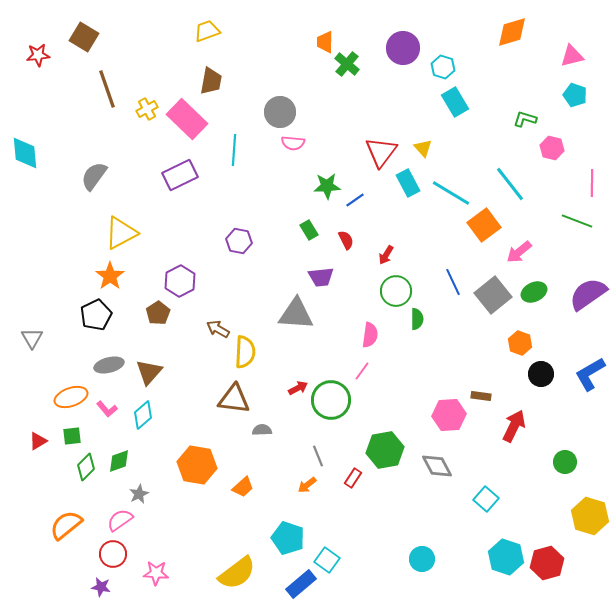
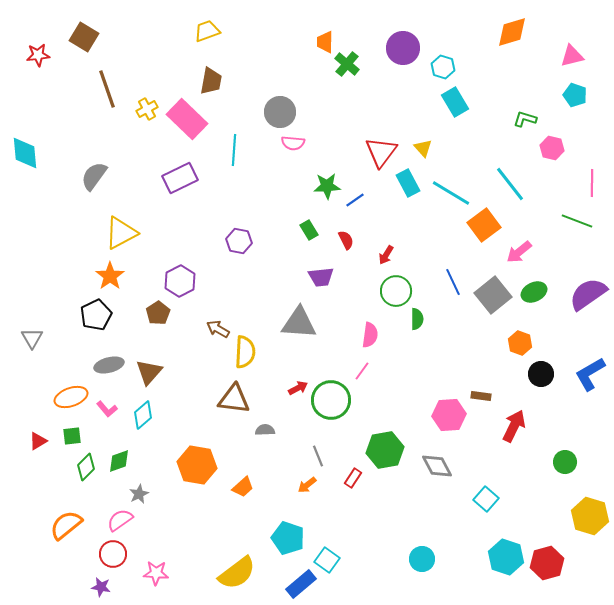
purple rectangle at (180, 175): moved 3 px down
gray triangle at (296, 314): moved 3 px right, 9 px down
gray semicircle at (262, 430): moved 3 px right
